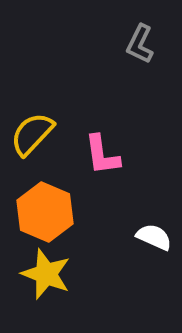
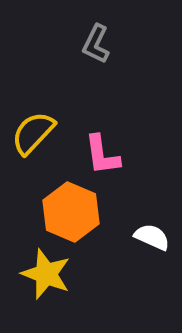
gray L-shape: moved 44 px left
yellow semicircle: moved 1 px right, 1 px up
orange hexagon: moved 26 px right
white semicircle: moved 2 px left
